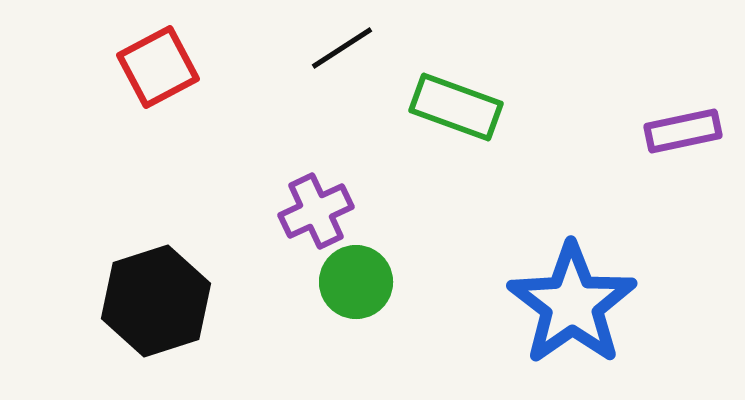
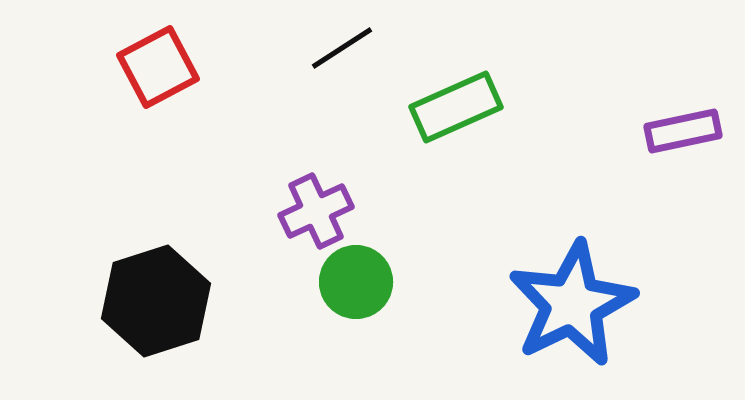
green rectangle: rotated 44 degrees counterclockwise
blue star: rotated 9 degrees clockwise
